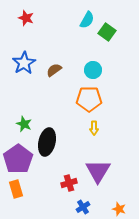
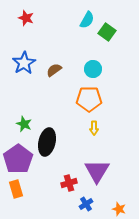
cyan circle: moved 1 px up
purple triangle: moved 1 px left
blue cross: moved 3 px right, 3 px up
